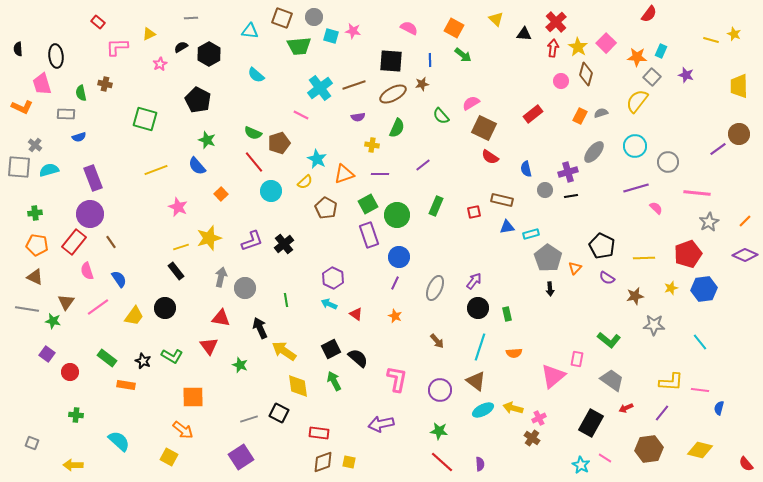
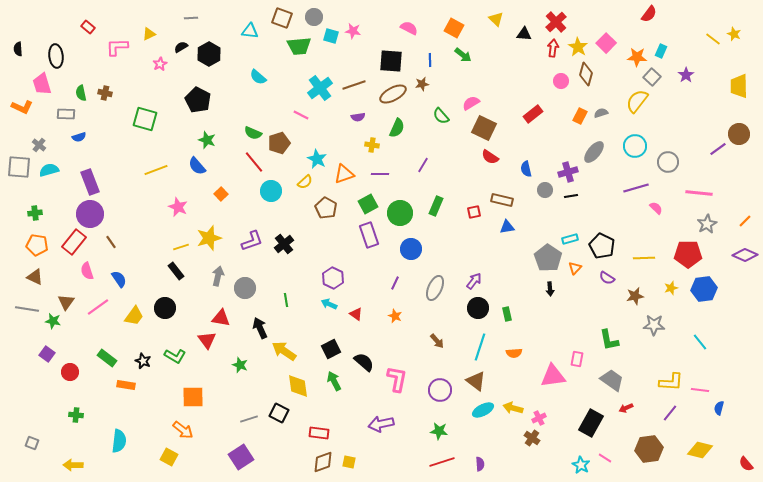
red rectangle at (98, 22): moved 10 px left, 5 px down
yellow line at (711, 40): moved 2 px right, 1 px up; rotated 21 degrees clockwise
cyan semicircle at (256, 75): moved 2 px right, 2 px down
purple star at (686, 75): rotated 21 degrees clockwise
brown cross at (105, 84): moved 9 px down
gray cross at (35, 145): moved 4 px right
purple line at (423, 165): rotated 21 degrees counterclockwise
purple rectangle at (93, 178): moved 3 px left, 4 px down
pink line at (697, 193): moved 2 px right
green circle at (397, 215): moved 3 px right, 2 px up
gray star at (709, 222): moved 2 px left, 2 px down
cyan rectangle at (531, 234): moved 39 px right, 5 px down
red pentagon at (688, 254): rotated 20 degrees clockwise
blue circle at (399, 257): moved 12 px right, 8 px up
gray arrow at (221, 277): moved 3 px left, 1 px up
green L-shape at (609, 340): rotated 40 degrees clockwise
red triangle at (209, 346): moved 2 px left, 6 px up
green L-shape at (172, 356): moved 3 px right
black semicircle at (358, 358): moved 6 px right, 4 px down
pink triangle at (553, 376): rotated 32 degrees clockwise
purple line at (662, 413): moved 8 px right
cyan semicircle at (119, 441): rotated 55 degrees clockwise
red line at (442, 462): rotated 60 degrees counterclockwise
